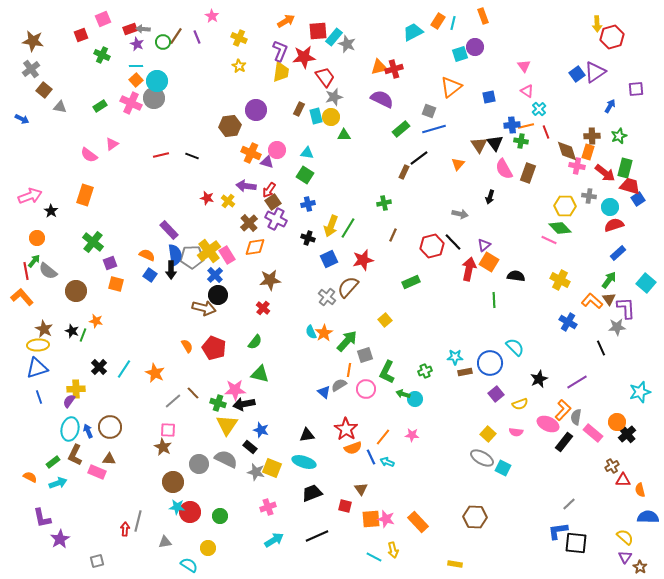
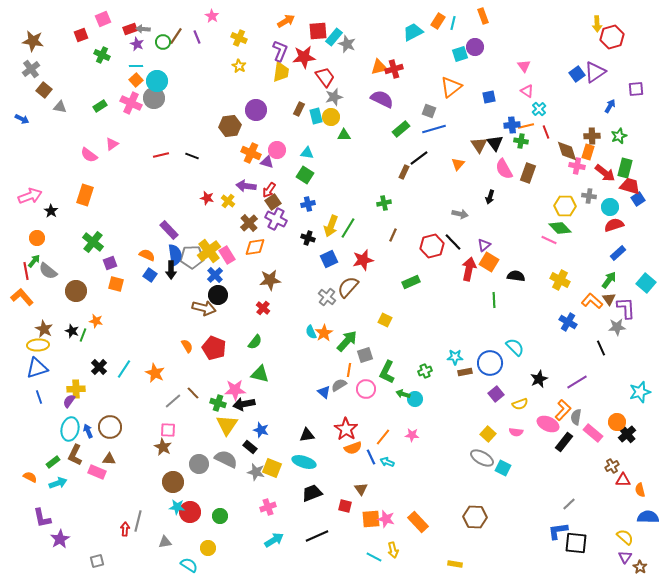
yellow square at (385, 320): rotated 24 degrees counterclockwise
